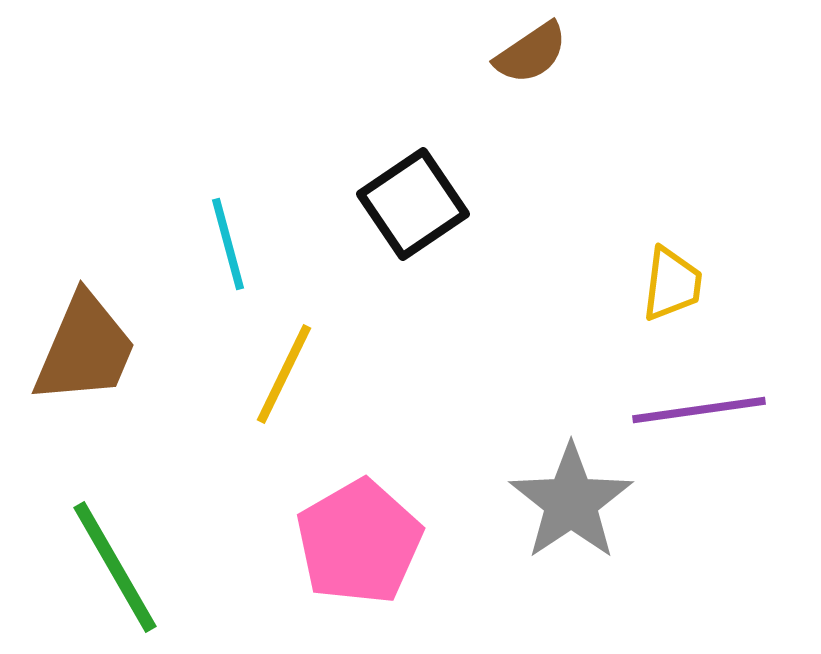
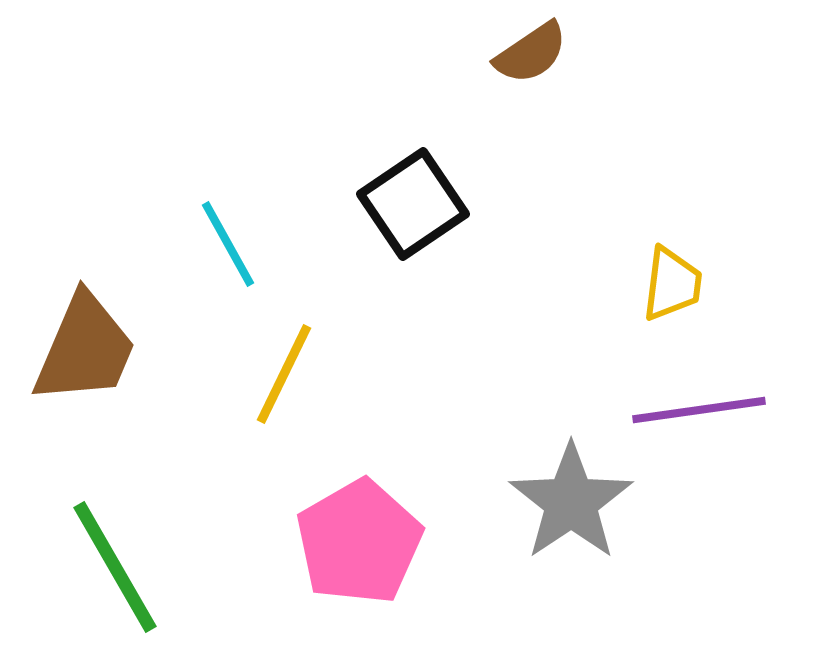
cyan line: rotated 14 degrees counterclockwise
